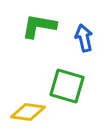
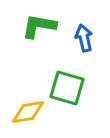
green square: moved 2 px down
yellow diamond: rotated 16 degrees counterclockwise
